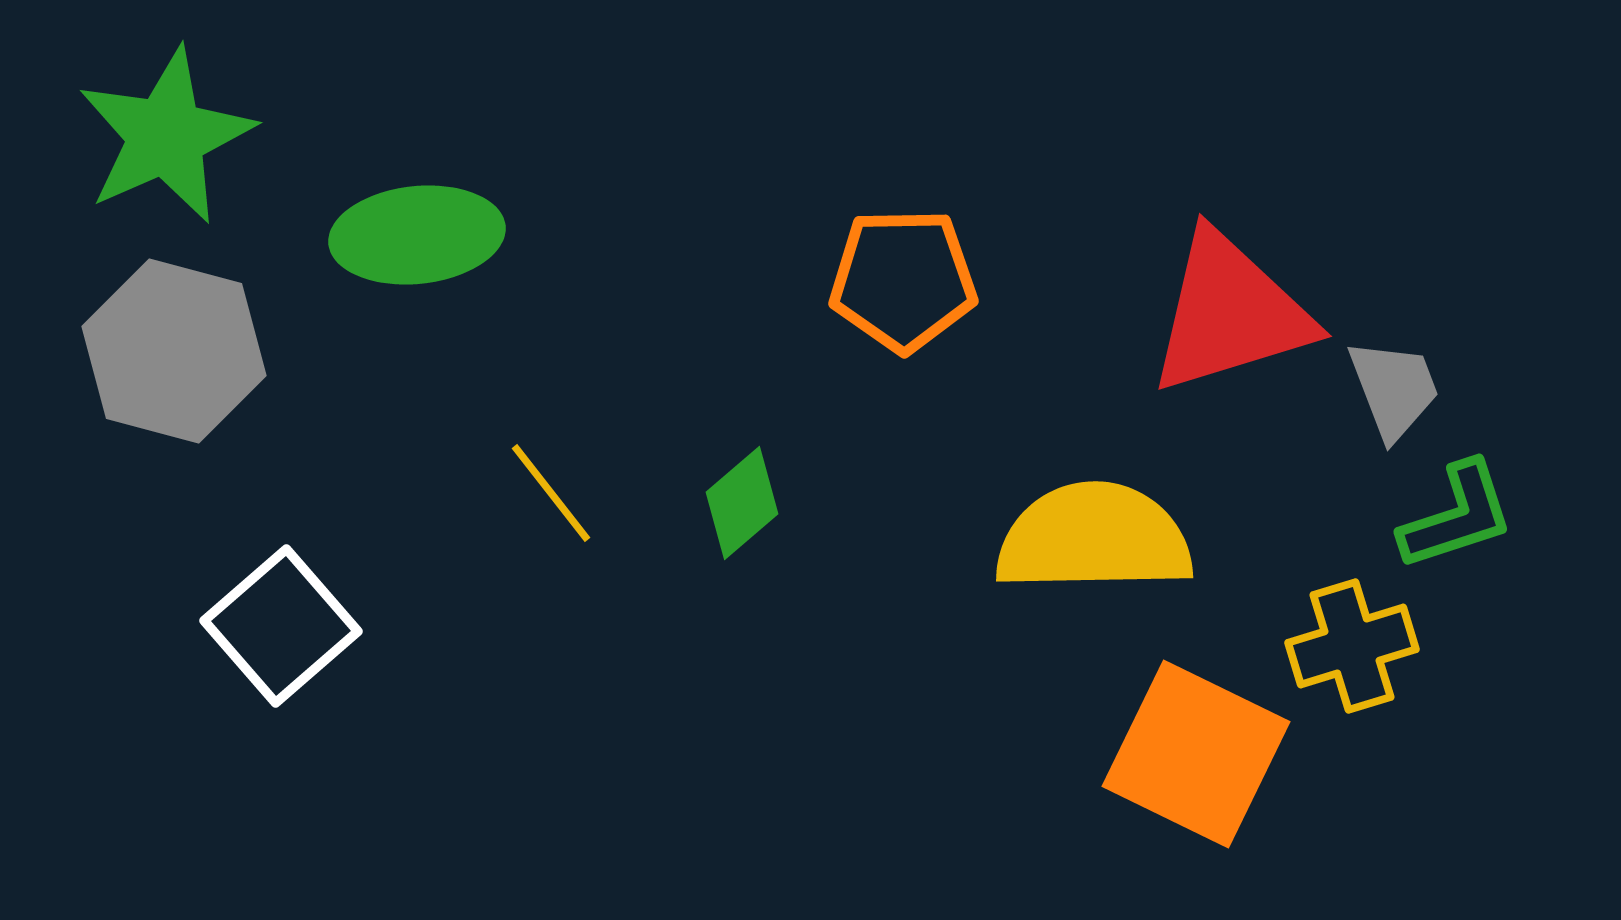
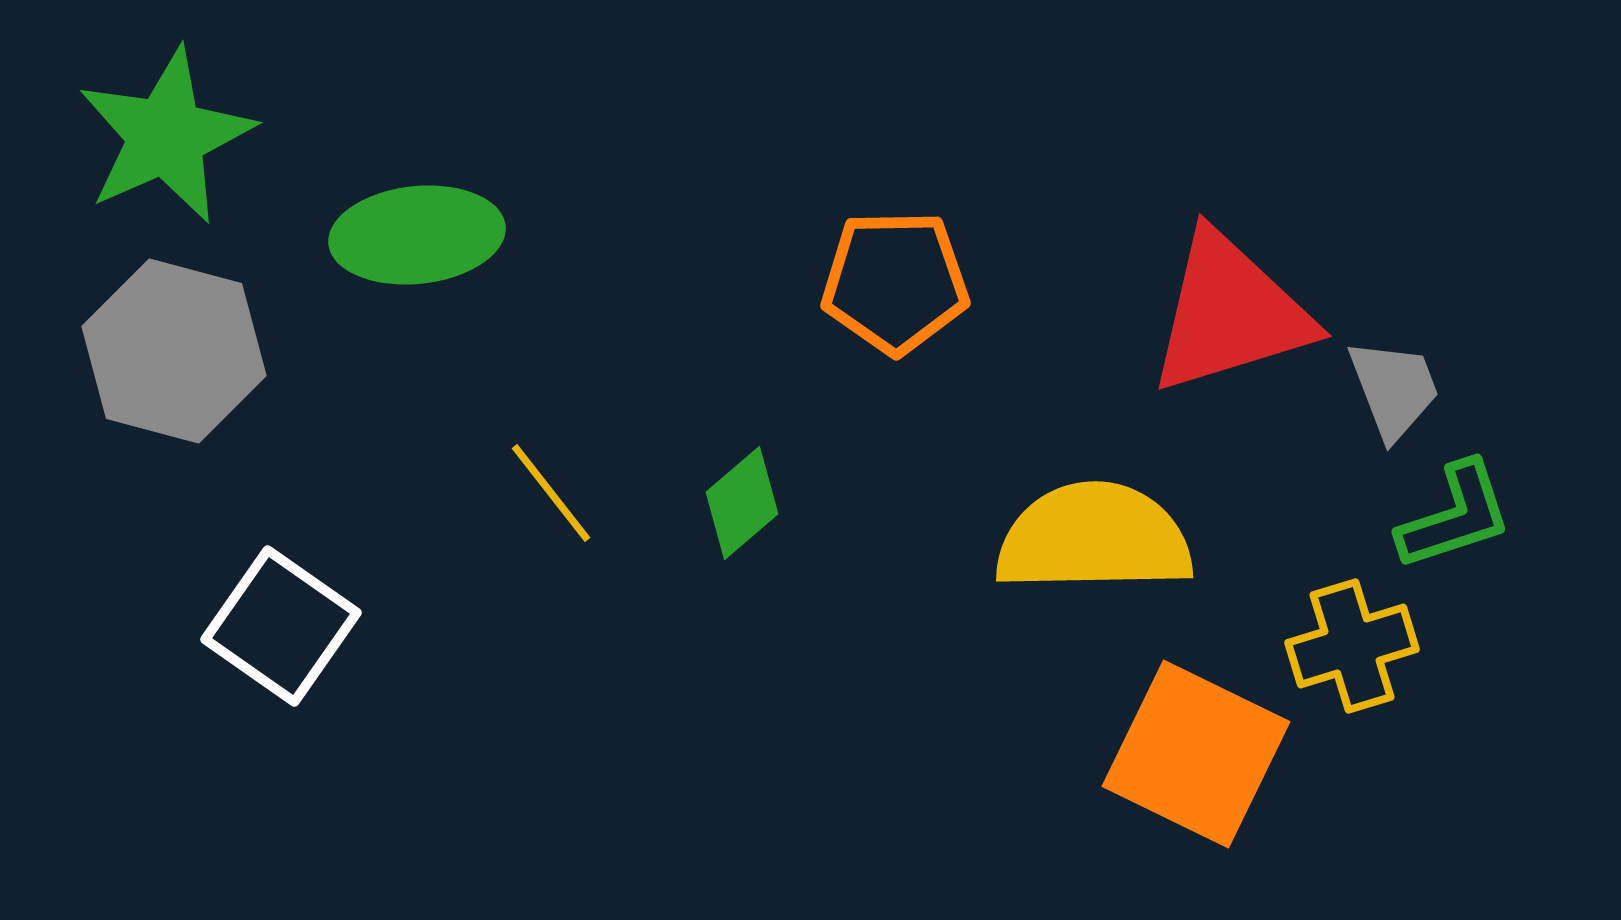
orange pentagon: moved 8 px left, 2 px down
green L-shape: moved 2 px left
white square: rotated 14 degrees counterclockwise
